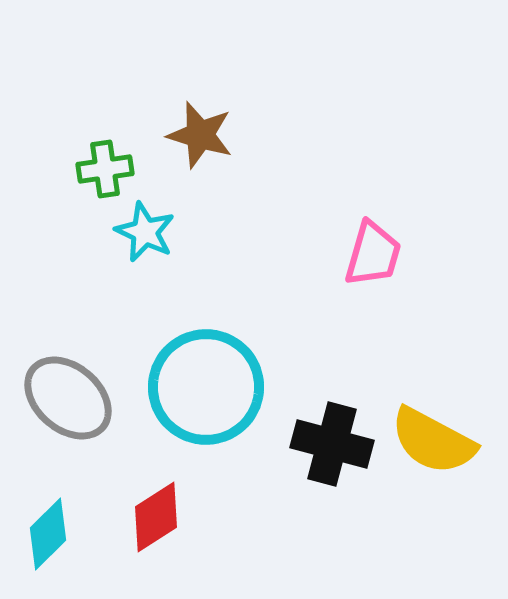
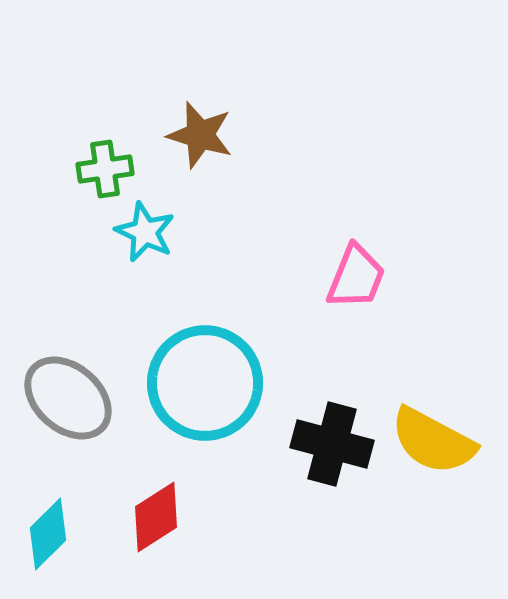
pink trapezoid: moved 17 px left, 23 px down; rotated 6 degrees clockwise
cyan circle: moved 1 px left, 4 px up
